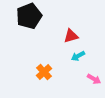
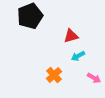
black pentagon: moved 1 px right
orange cross: moved 10 px right, 3 px down
pink arrow: moved 1 px up
